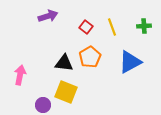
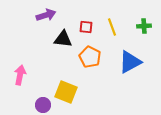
purple arrow: moved 2 px left, 1 px up
red square: rotated 32 degrees counterclockwise
orange pentagon: rotated 15 degrees counterclockwise
black triangle: moved 1 px left, 24 px up
